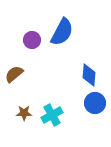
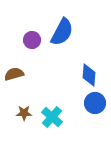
brown semicircle: rotated 24 degrees clockwise
cyan cross: moved 2 px down; rotated 20 degrees counterclockwise
